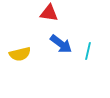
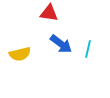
cyan line: moved 2 px up
